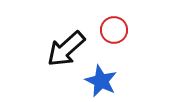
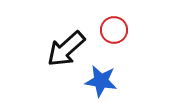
blue star: rotated 16 degrees counterclockwise
